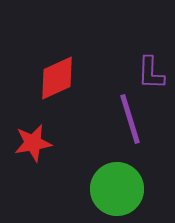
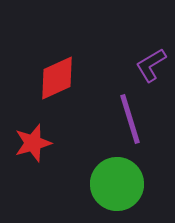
purple L-shape: moved 8 px up; rotated 57 degrees clockwise
red star: rotated 6 degrees counterclockwise
green circle: moved 5 px up
